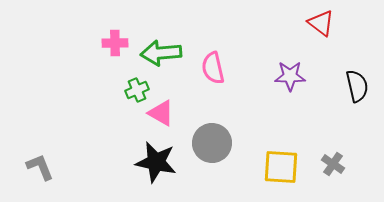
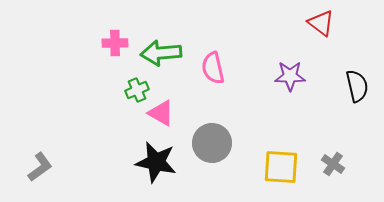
gray L-shape: rotated 76 degrees clockwise
